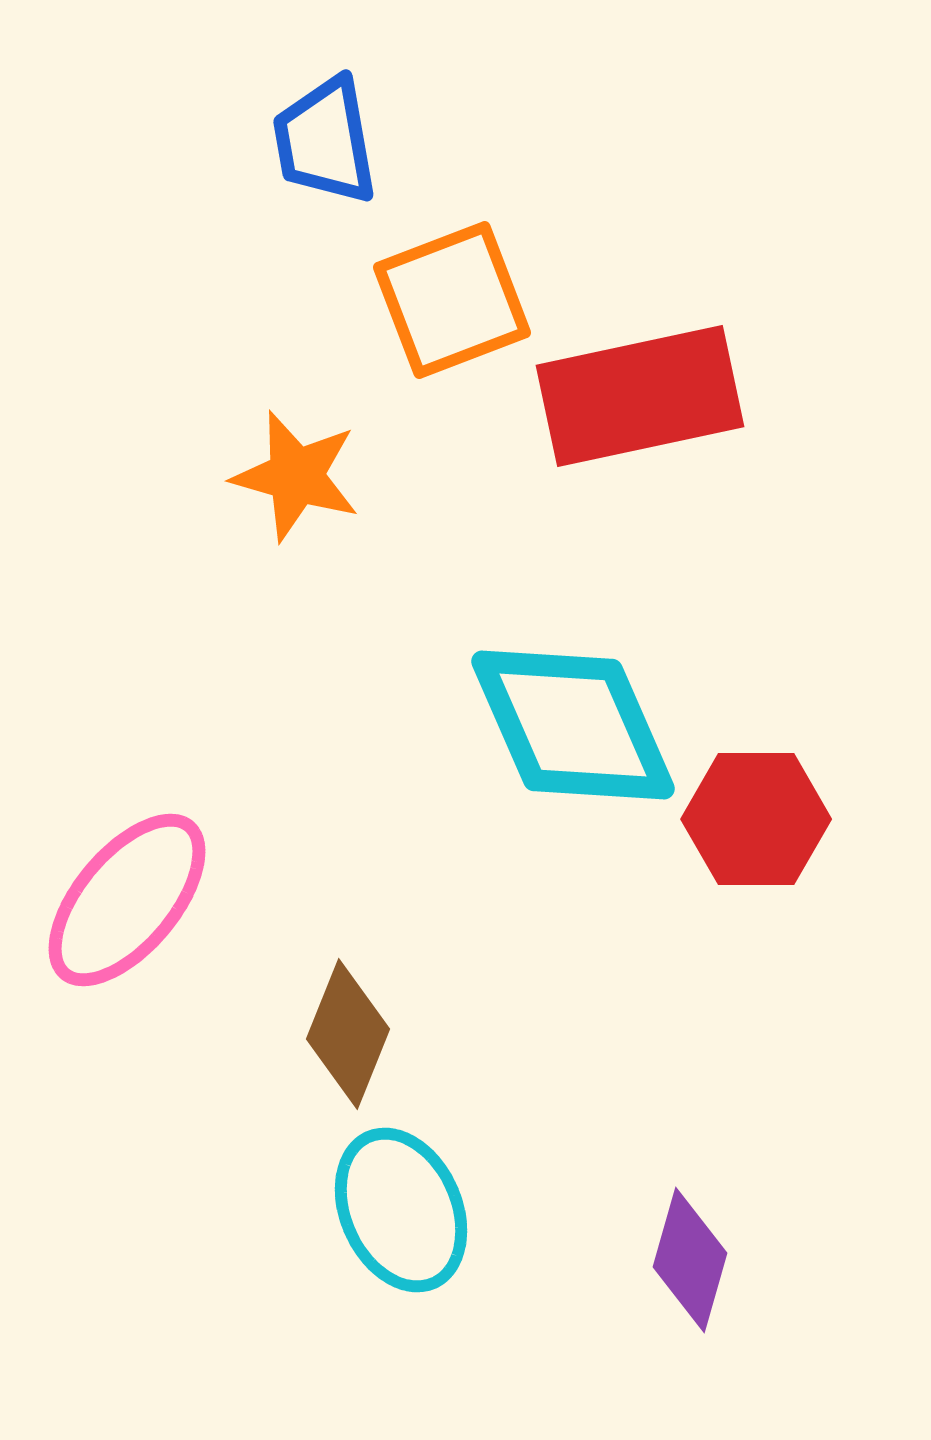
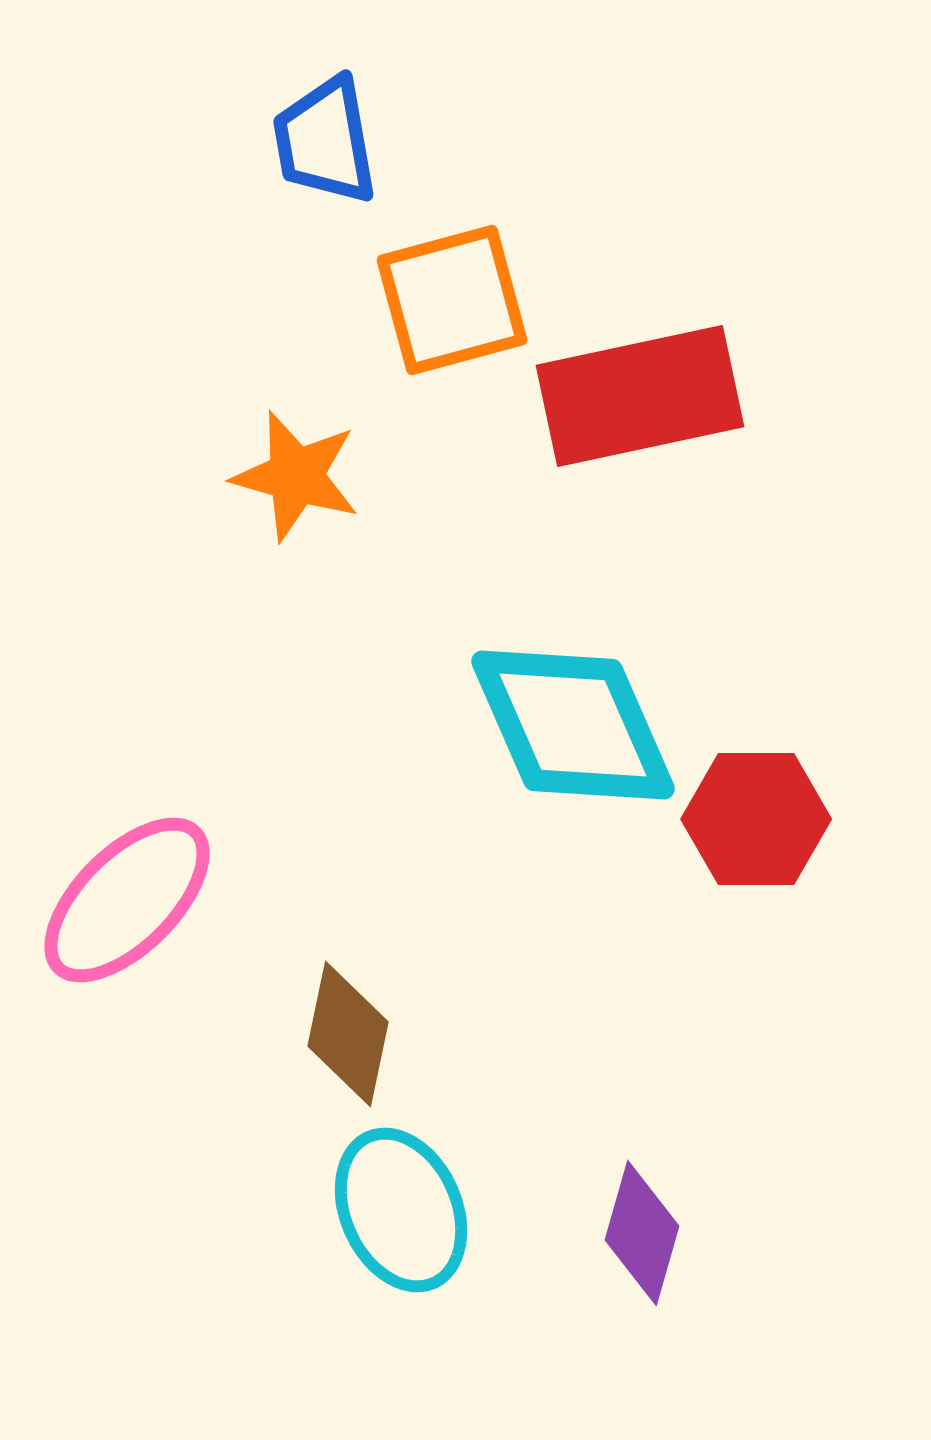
orange square: rotated 6 degrees clockwise
pink ellipse: rotated 5 degrees clockwise
brown diamond: rotated 10 degrees counterclockwise
purple diamond: moved 48 px left, 27 px up
